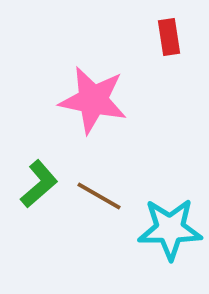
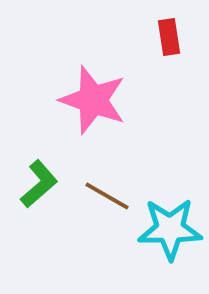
pink star: rotated 8 degrees clockwise
brown line: moved 8 px right
